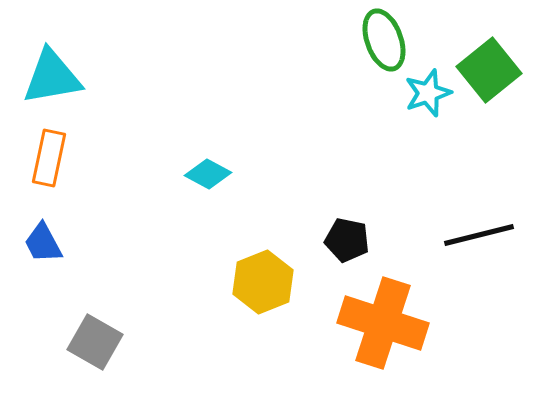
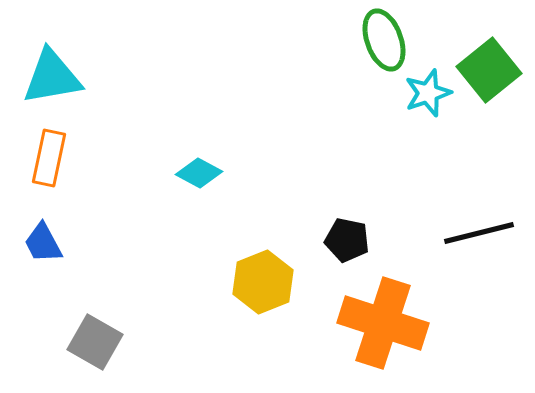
cyan diamond: moved 9 px left, 1 px up
black line: moved 2 px up
